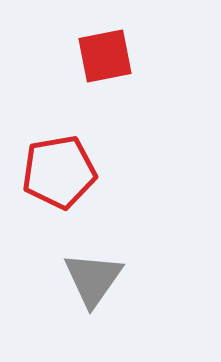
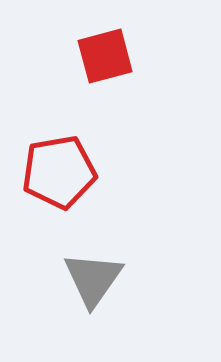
red square: rotated 4 degrees counterclockwise
